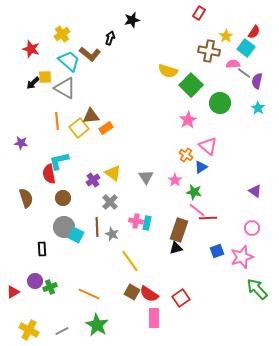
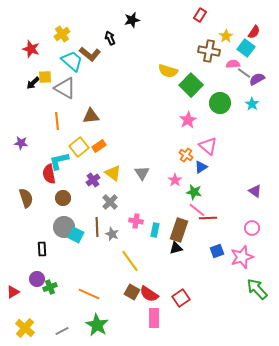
red rectangle at (199, 13): moved 1 px right, 2 px down
black arrow at (110, 38): rotated 40 degrees counterclockwise
cyan trapezoid at (69, 61): moved 3 px right
purple semicircle at (257, 81): moved 2 px up; rotated 49 degrees clockwise
cyan star at (258, 108): moved 6 px left, 4 px up
yellow square at (79, 128): moved 19 px down
orange rectangle at (106, 128): moved 7 px left, 18 px down
gray triangle at (146, 177): moved 4 px left, 4 px up
cyan rectangle at (147, 223): moved 8 px right, 7 px down
purple circle at (35, 281): moved 2 px right, 2 px up
yellow cross at (29, 330): moved 4 px left, 2 px up; rotated 12 degrees clockwise
